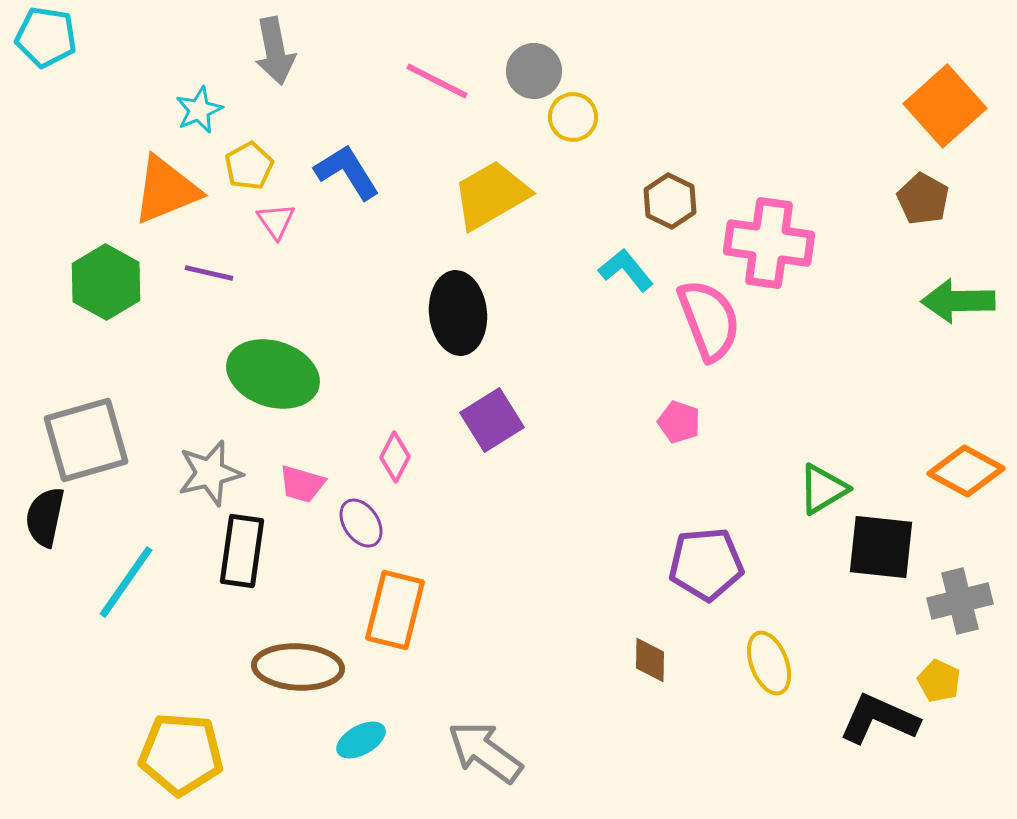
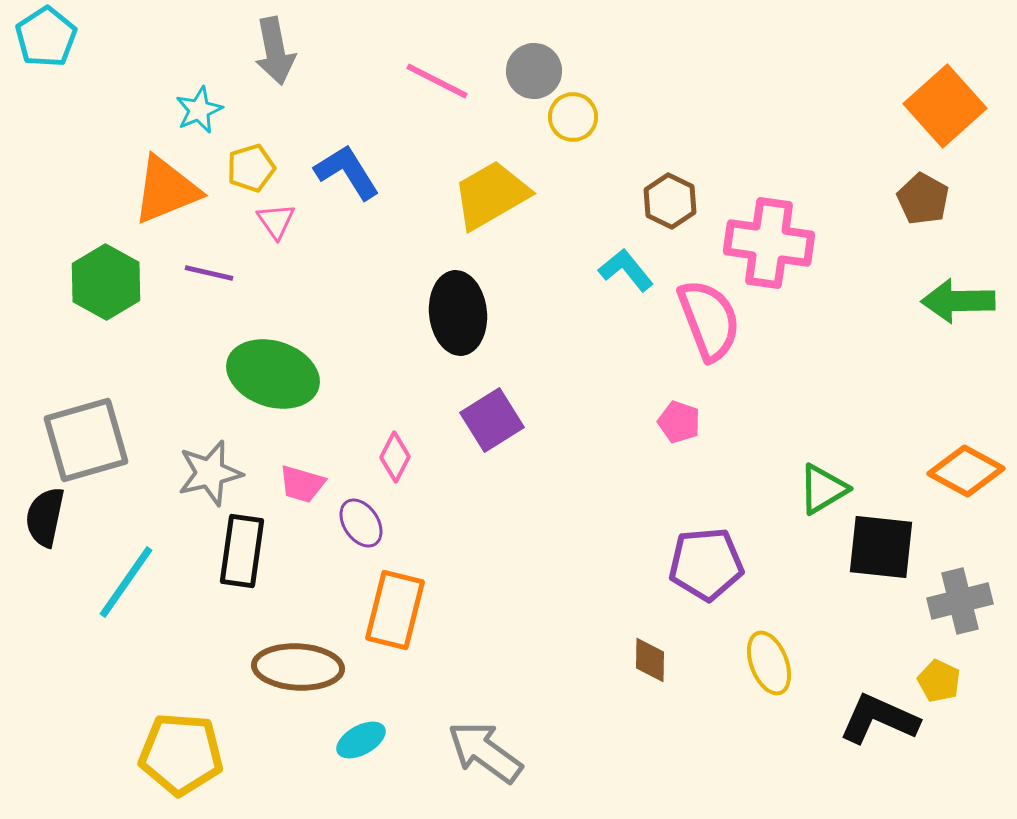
cyan pentagon at (46, 37): rotated 30 degrees clockwise
yellow pentagon at (249, 166): moved 2 px right, 2 px down; rotated 12 degrees clockwise
